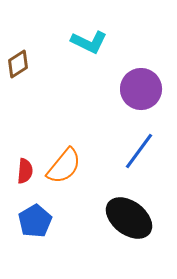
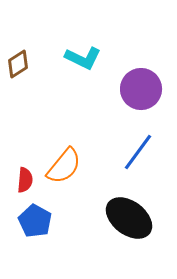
cyan L-shape: moved 6 px left, 16 px down
blue line: moved 1 px left, 1 px down
red semicircle: moved 9 px down
blue pentagon: rotated 12 degrees counterclockwise
